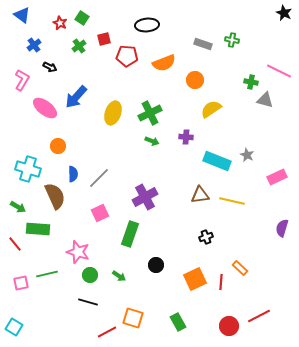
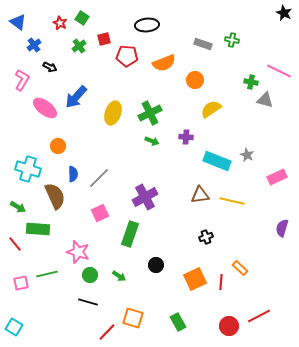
blue triangle at (22, 15): moved 4 px left, 7 px down
red line at (107, 332): rotated 18 degrees counterclockwise
